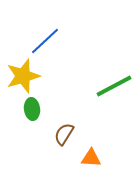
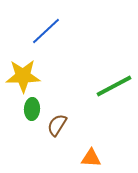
blue line: moved 1 px right, 10 px up
yellow star: rotated 16 degrees clockwise
green ellipse: rotated 10 degrees clockwise
brown semicircle: moved 7 px left, 9 px up
